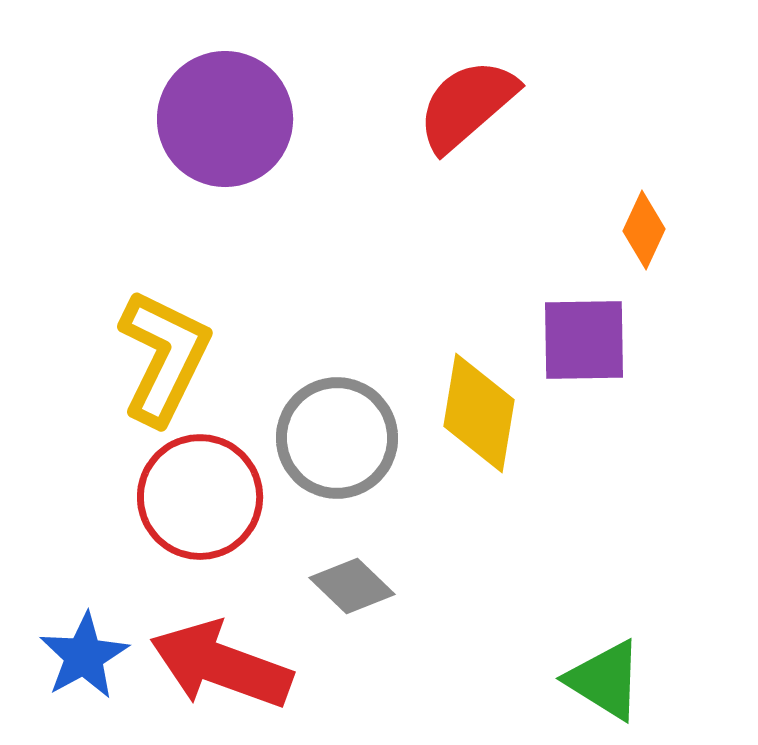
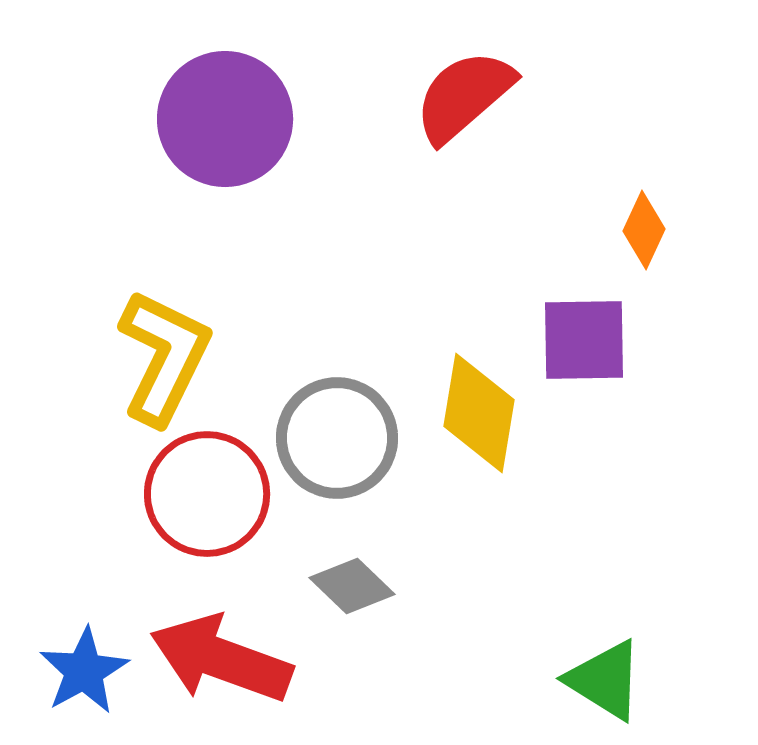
red semicircle: moved 3 px left, 9 px up
red circle: moved 7 px right, 3 px up
blue star: moved 15 px down
red arrow: moved 6 px up
